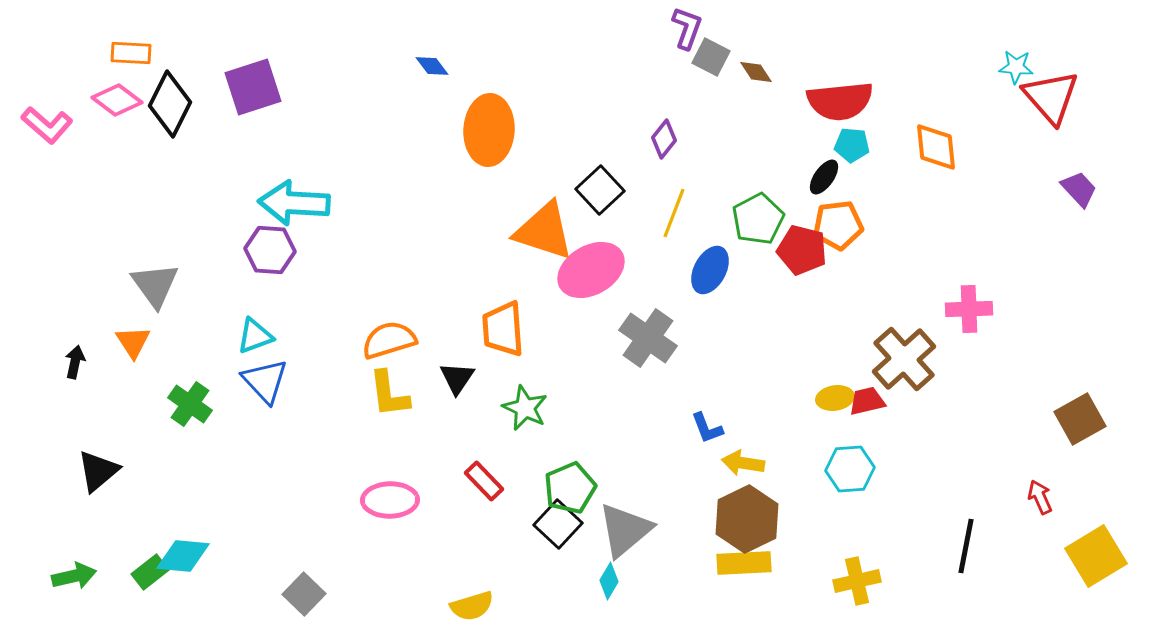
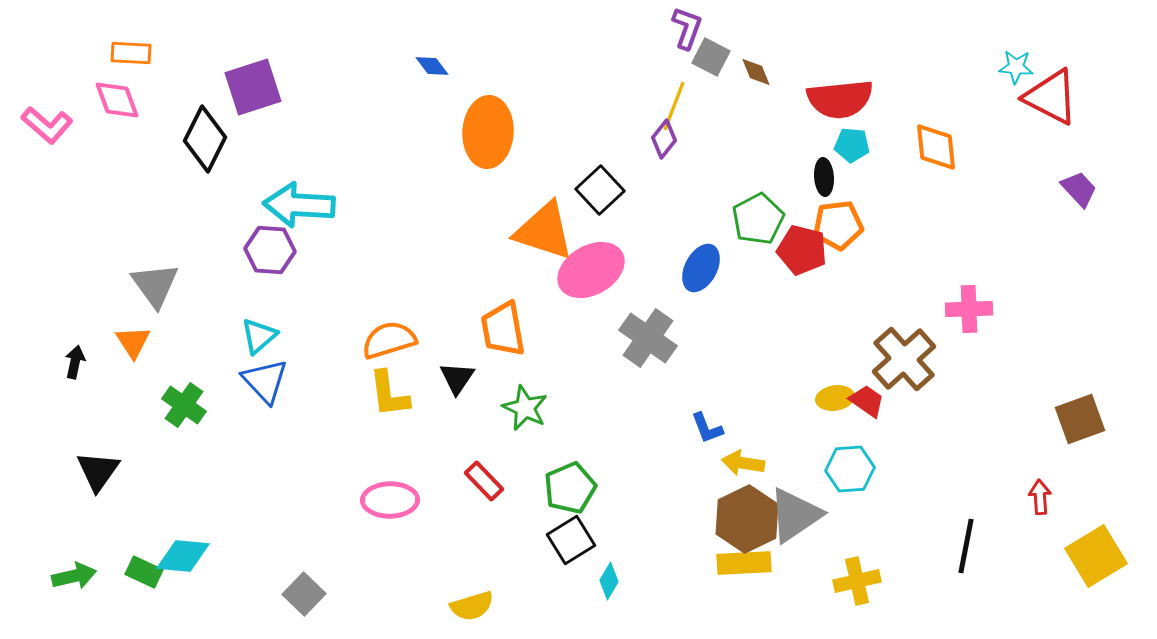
brown diamond at (756, 72): rotated 12 degrees clockwise
red triangle at (1051, 97): rotated 22 degrees counterclockwise
pink diamond at (117, 100): rotated 33 degrees clockwise
red semicircle at (840, 101): moved 2 px up
black diamond at (170, 104): moved 35 px right, 35 px down
orange ellipse at (489, 130): moved 1 px left, 2 px down
black ellipse at (824, 177): rotated 39 degrees counterclockwise
cyan arrow at (294, 203): moved 5 px right, 2 px down
yellow line at (674, 213): moved 107 px up
blue ellipse at (710, 270): moved 9 px left, 2 px up
orange trapezoid at (503, 329): rotated 6 degrees counterclockwise
cyan triangle at (255, 336): moved 4 px right; rotated 21 degrees counterclockwise
red trapezoid at (867, 401): rotated 48 degrees clockwise
green cross at (190, 404): moved 6 px left, 1 px down
brown square at (1080, 419): rotated 9 degrees clockwise
black triangle at (98, 471): rotated 15 degrees counterclockwise
red arrow at (1040, 497): rotated 20 degrees clockwise
black square at (558, 524): moved 13 px right, 16 px down; rotated 15 degrees clockwise
gray triangle at (625, 530): moved 170 px right, 15 px up; rotated 6 degrees clockwise
green rectangle at (150, 572): moved 6 px left; rotated 63 degrees clockwise
